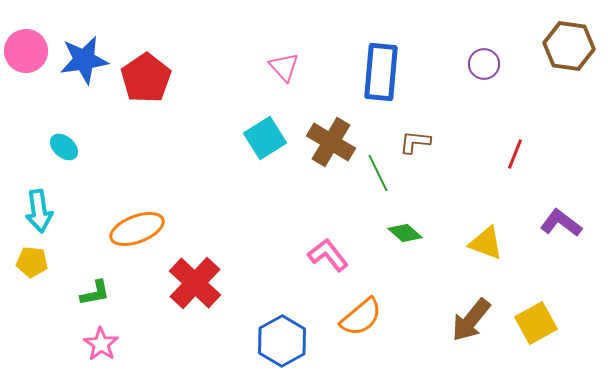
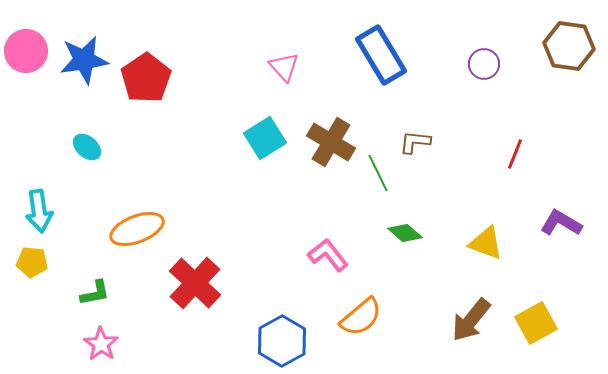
blue rectangle: moved 17 px up; rotated 36 degrees counterclockwise
cyan ellipse: moved 23 px right
purple L-shape: rotated 6 degrees counterclockwise
